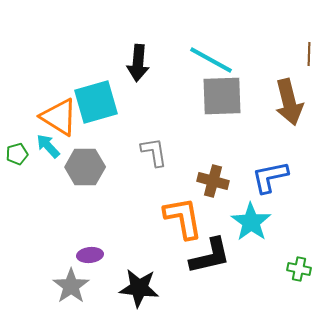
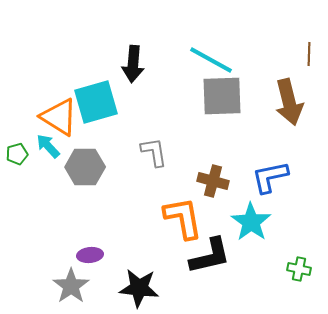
black arrow: moved 5 px left, 1 px down
